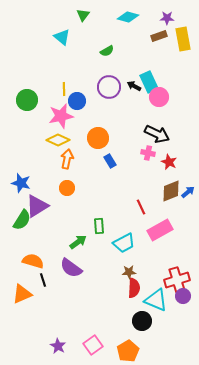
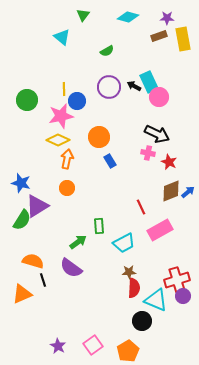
orange circle at (98, 138): moved 1 px right, 1 px up
